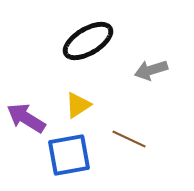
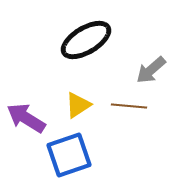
black ellipse: moved 2 px left, 1 px up
gray arrow: rotated 24 degrees counterclockwise
brown line: moved 33 px up; rotated 20 degrees counterclockwise
blue square: rotated 9 degrees counterclockwise
